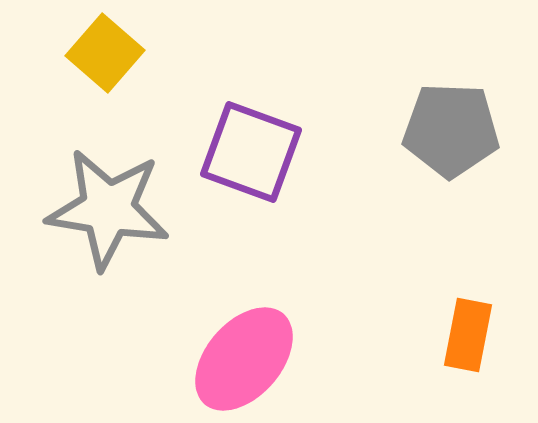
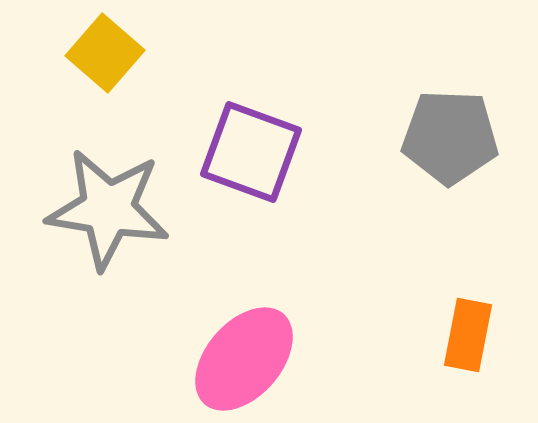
gray pentagon: moved 1 px left, 7 px down
